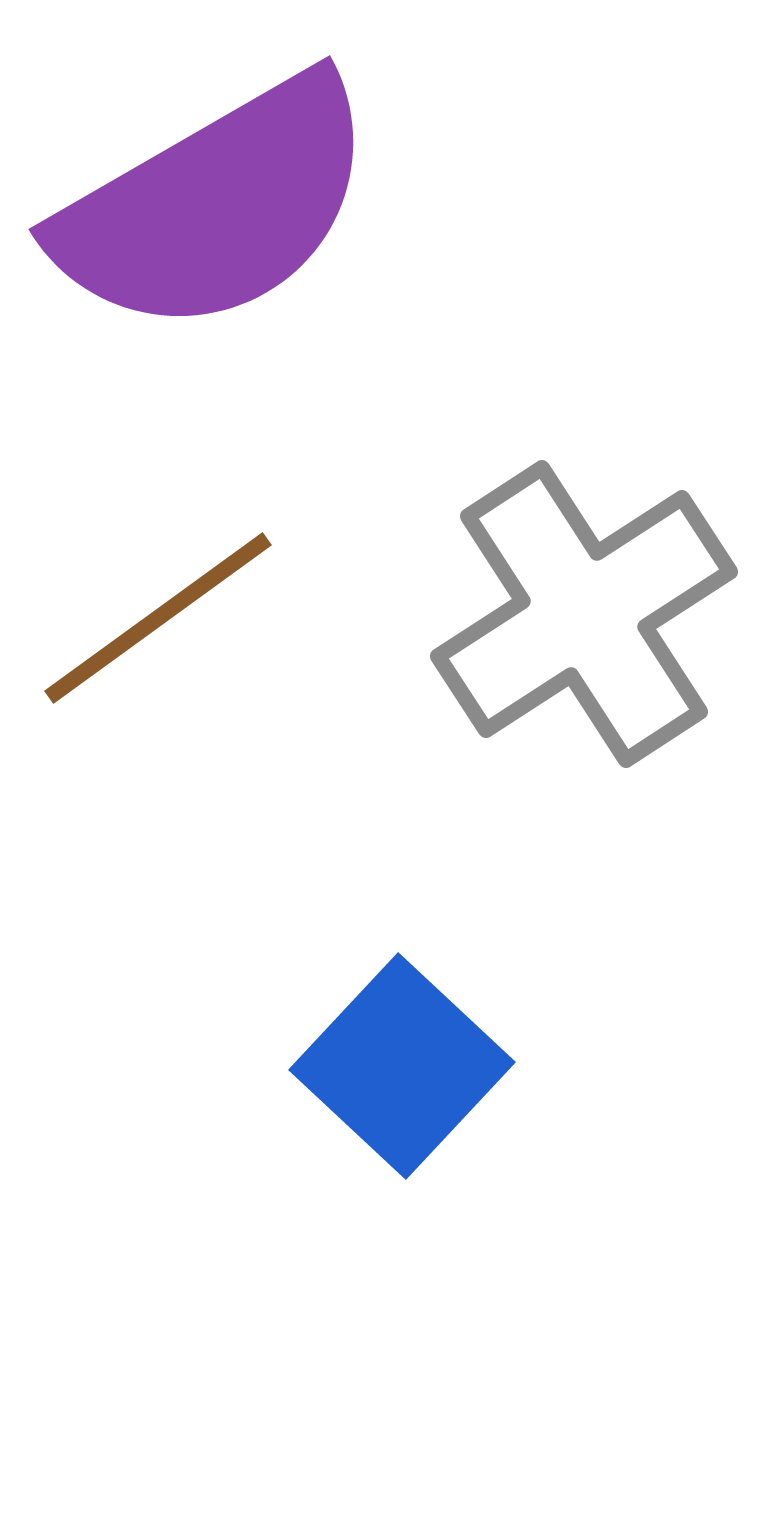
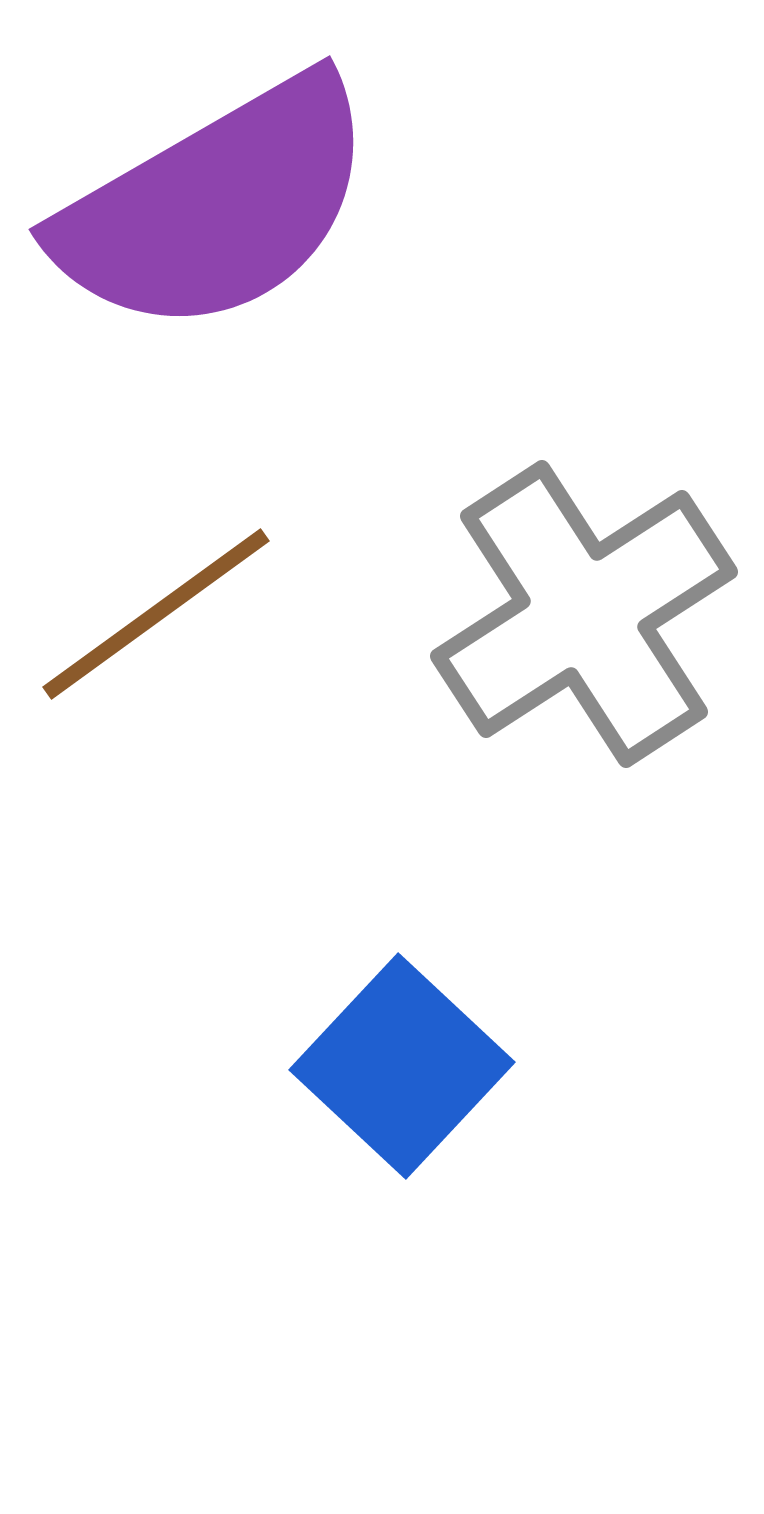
brown line: moved 2 px left, 4 px up
